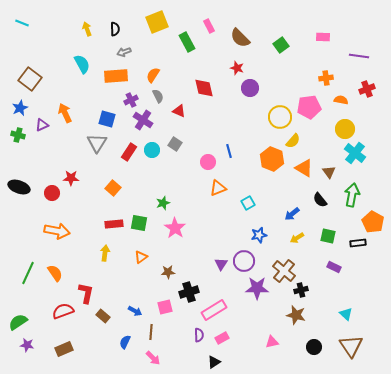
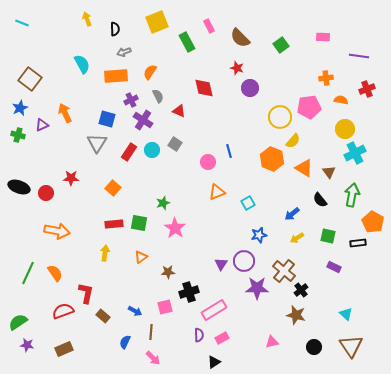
yellow arrow at (87, 29): moved 10 px up
orange semicircle at (153, 75): moved 3 px left, 3 px up
cyan cross at (355, 153): rotated 25 degrees clockwise
orange triangle at (218, 188): moved 1 px left, 4 px down
red circle at (52, 193): moved 6 px left
black cross at (301, 290): rotated 24 degrees counterclockwise
